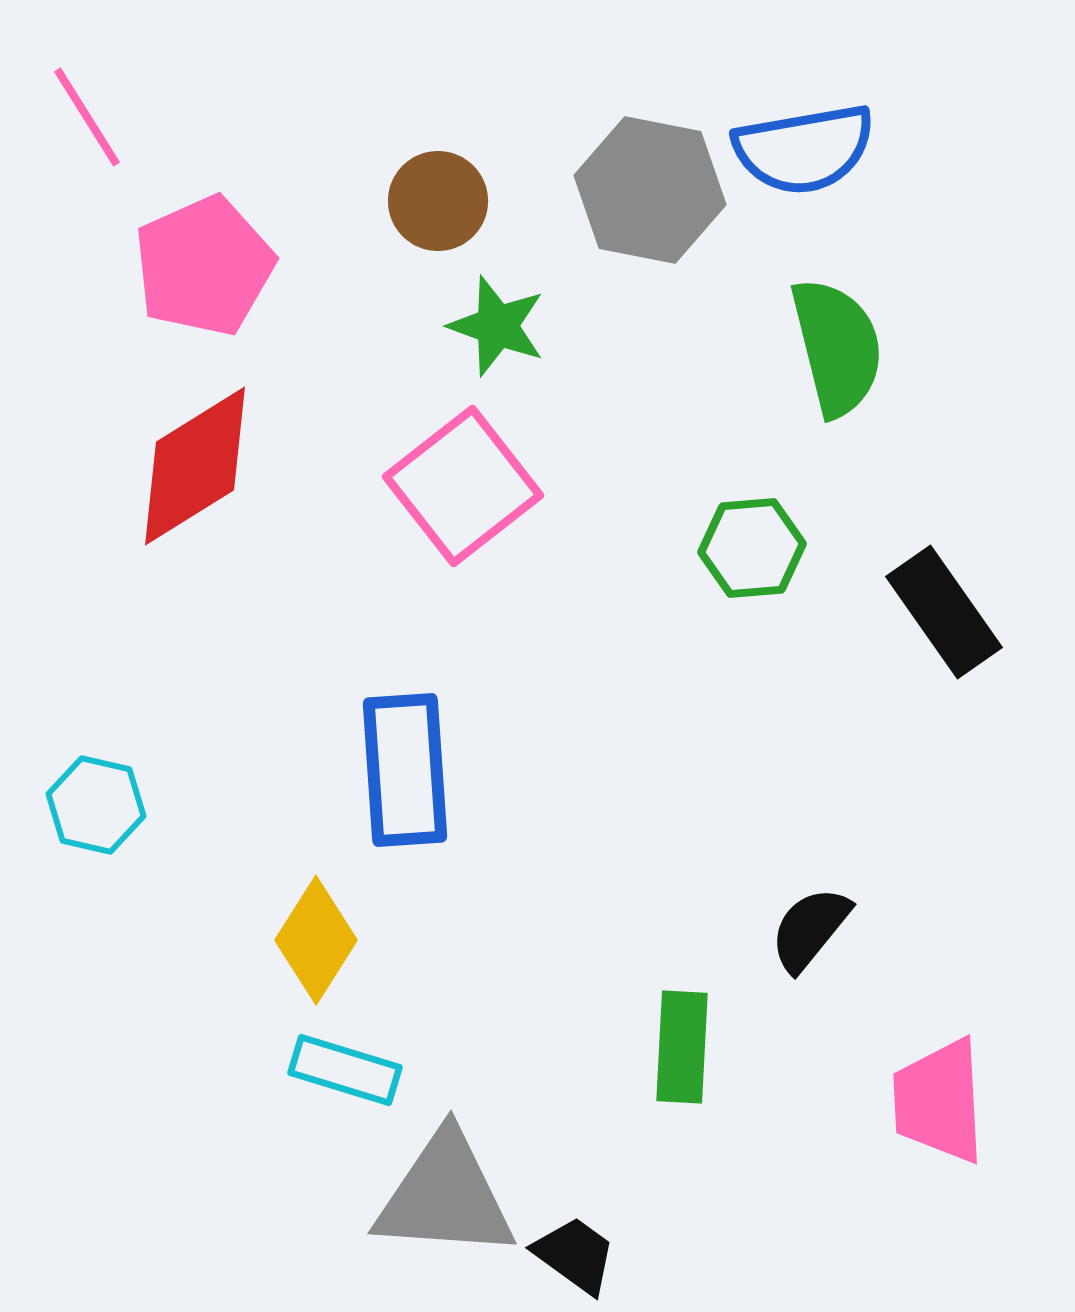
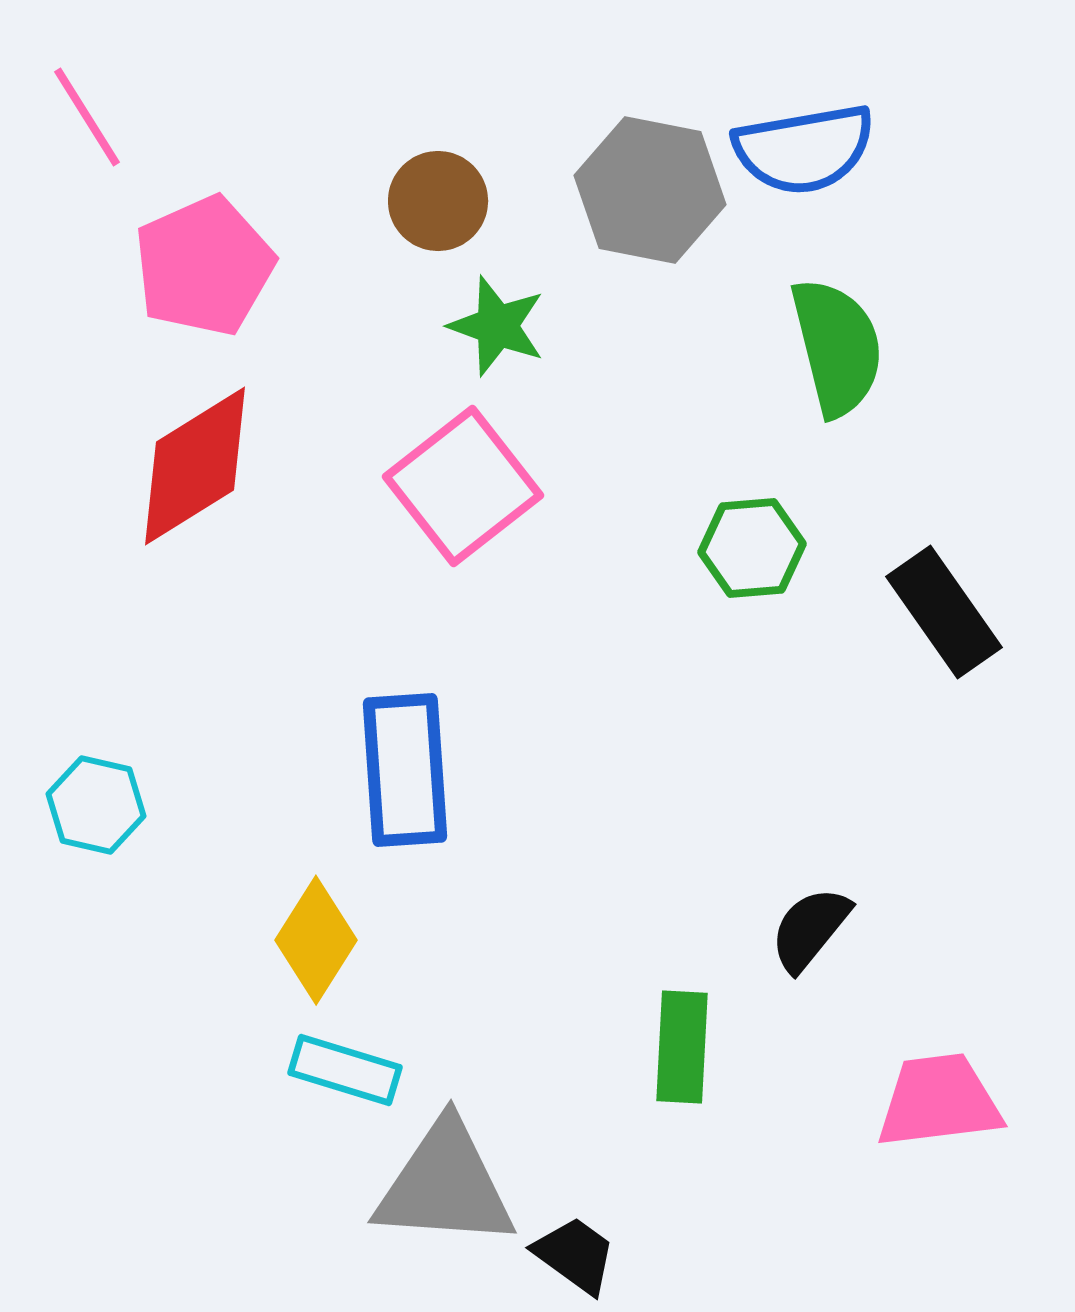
pink trapezoid: rotated 86 degrees clockwise
gray triangle: moved 11 px up
